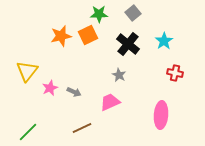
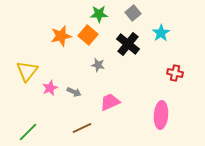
orange square: rotated 24 degrees counterclockwise
cyan star: moved 3 px left, 8 px up
gray star: moved 21 px left, 10 px up; rotated 16 degrees counterclockwise
